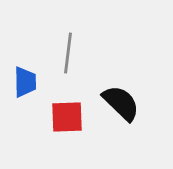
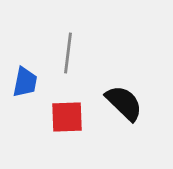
blue trapezoid: rotated 12 degrees clockwise
black semicircle: moved 3 px right
